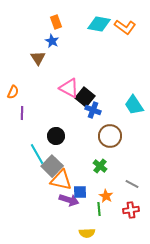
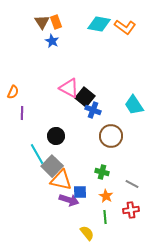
brown triangle: moved 4 px right, 36 px up
brown circle: moved 1 px right
green cross: moved 2 px right, 6 px down; rotated 24 degrees counterclockwise
green line: moved 6 px right, 8 px down
yellow semicircle: rotated 126 degrees counterclockwise
